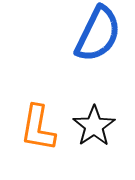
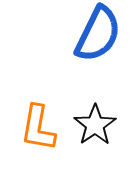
black star: moved 1 px right, 1 px up
